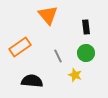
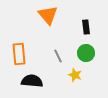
orange rectangle: moved 1 px left, 7 px down; rotated 60 degrees counterclockwise
